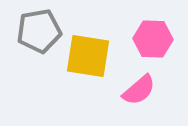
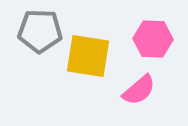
gray pentagon: moved 1 px right; rotated 12 degrees clockwise
